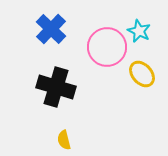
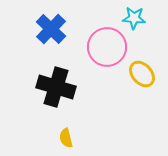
cyan star: moved 5 px left, 13 px up; rotated 20 degrees counterclockwise
yellow semicircle: moved 2 px right, 2 px up
